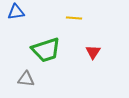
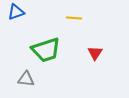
blue triangle: rotated 12 degrees counterclockwise
red triangle: moved 2 px right, 1 px down
